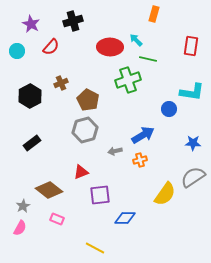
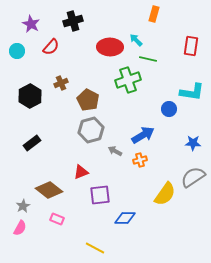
gray hexagon: moved 6 px right
gray arrow: rotated 40 degrees clockwise
